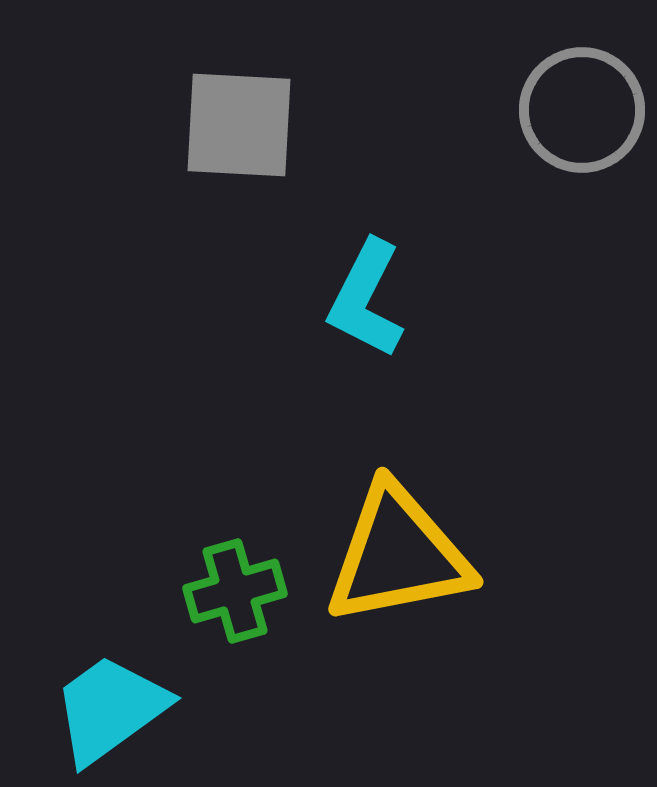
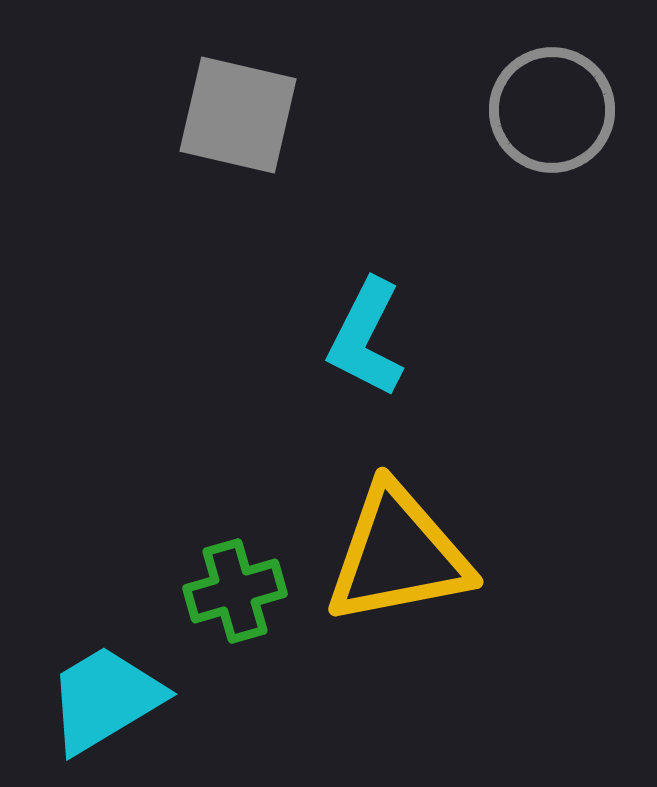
gray circle: moved 30 px left
gray square: moved 1 px left, 10 px up; rotated 10 degrees clockwise
cyan L-shape: moved 39 px down
cyan trapezoid: moved 5 px left, 10 px up; rotated 5 degrees clockwise
